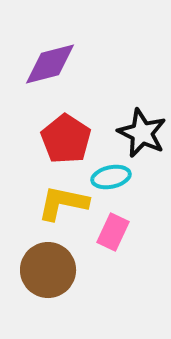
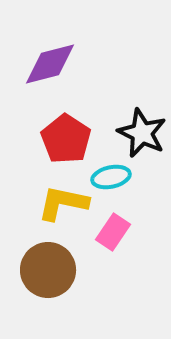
pink rectangle: rotated 9 degrees clockwise
